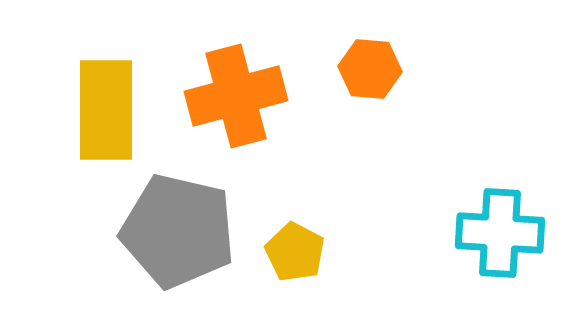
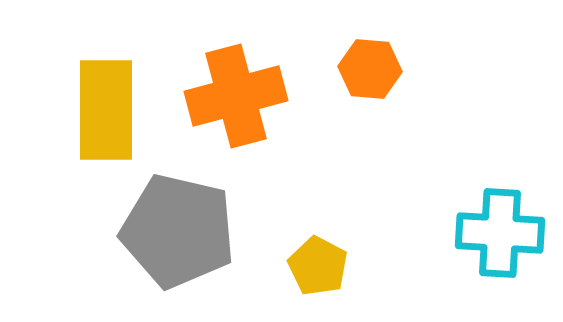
yellow pentagon: moved 23 px right, 14 px down
